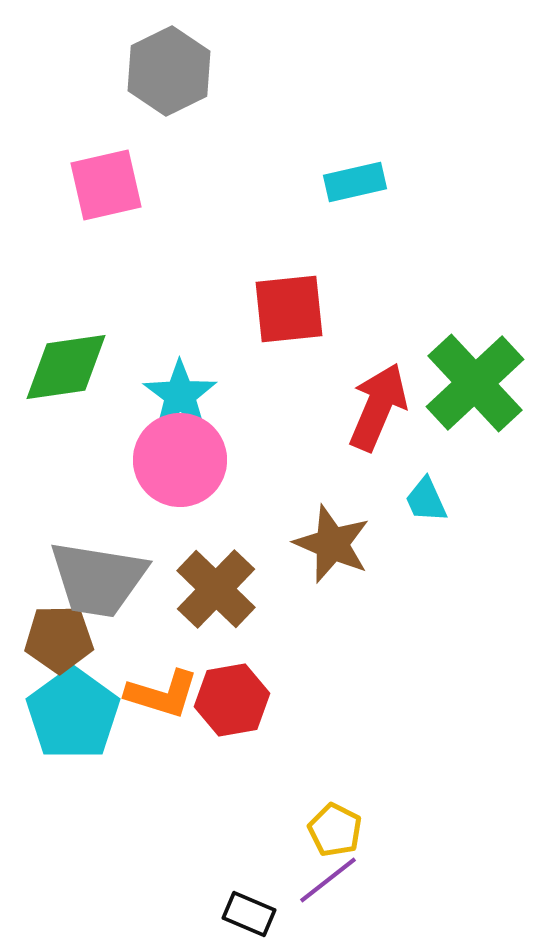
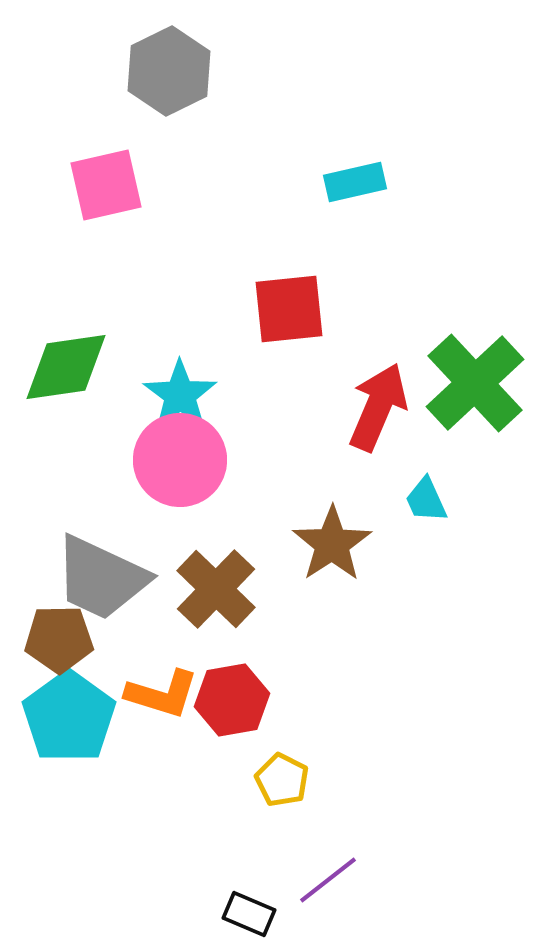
brown star: rotated 16 degrees clockwise
gray trapezoid: moved 3 px right, 1 px up; rotated 16 degrees clockwise
cyan pentagon: moved 4 px left, 3 px down
yellow pentagon: moved 53 px left, 50 px up
